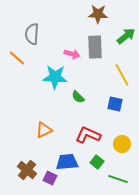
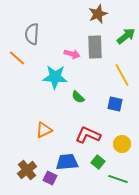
brown star: rotated 24 degrees counterclockwise
green square: moved 1 px right
brown cross: rotated 12 degrees clockwise
